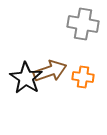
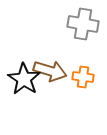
brown arrow: rotated 36 degrees clockwise
black star: moved 2 px left, 1 px down
